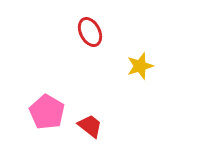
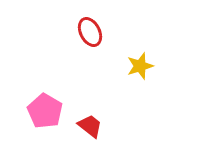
pink pentagon: moved 2 px left, 1 px up
